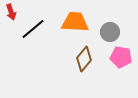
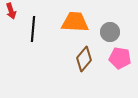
red arrow: moved 1 px up
black line: rotated 45 degrees counterclockwise
pink pentagon: moved 1 px left, 1 px down
